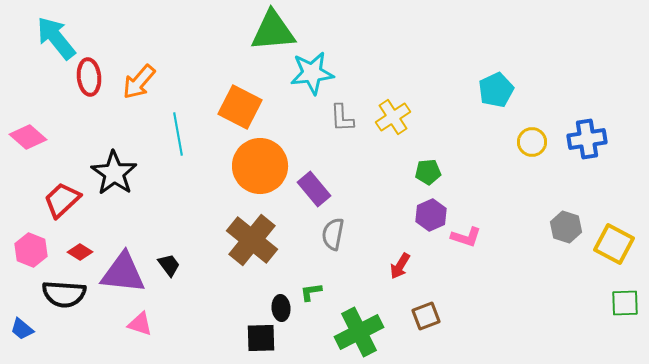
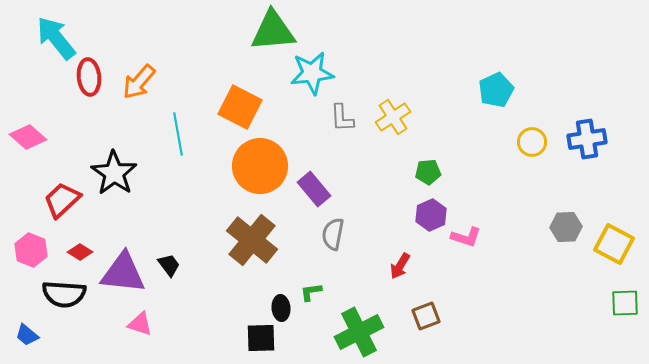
gray hexagon: rotated 20 degrees counterclockwise
blue trapezoid: moved 5 px right, 6 px down
